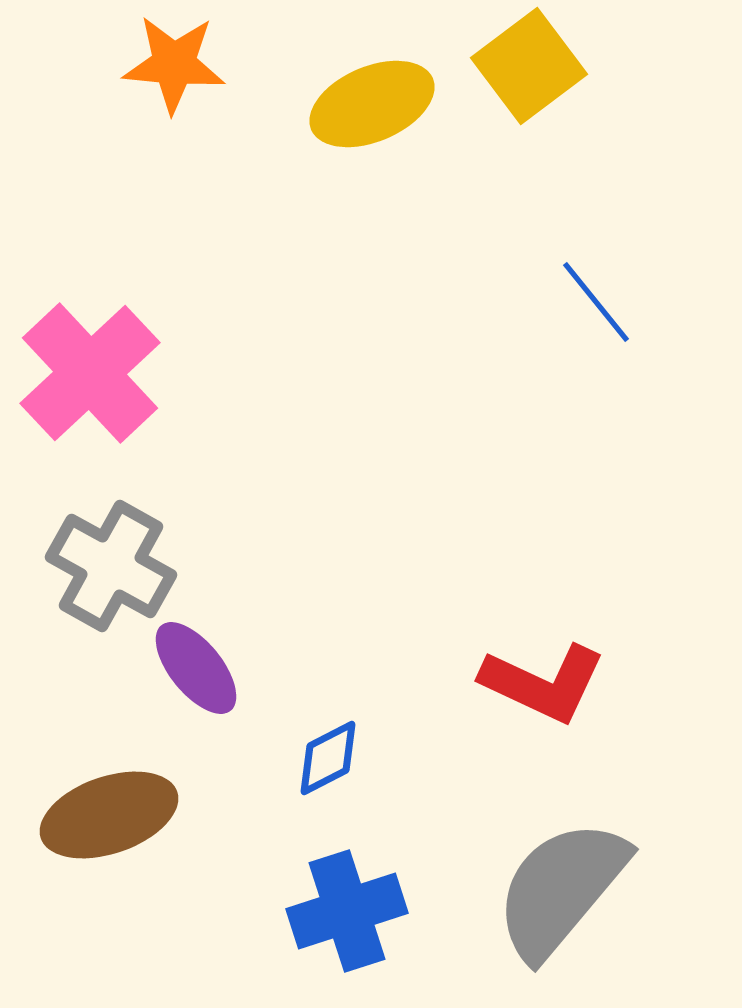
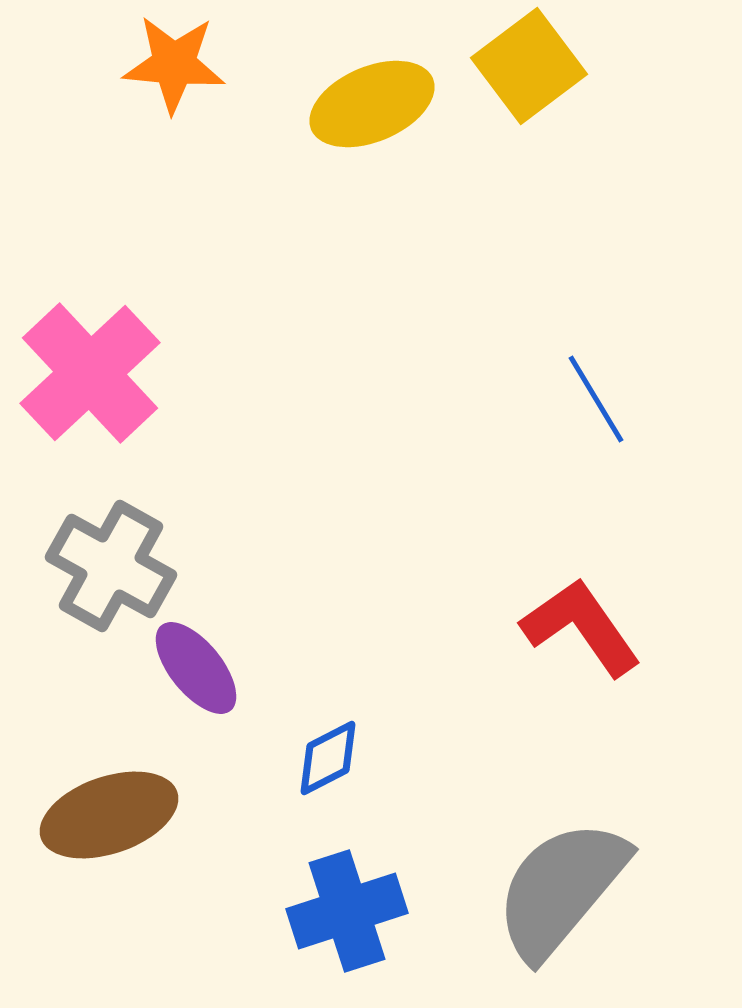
blue line: moved 97 px down; rotated 8 degrees clockwise
red L-shape: moved 38 px right, 56 px up; rotated 150 degrees counterclockwise
